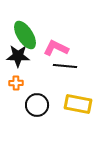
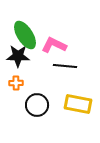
pink L-shape: moved 2 px left, 3 px up
